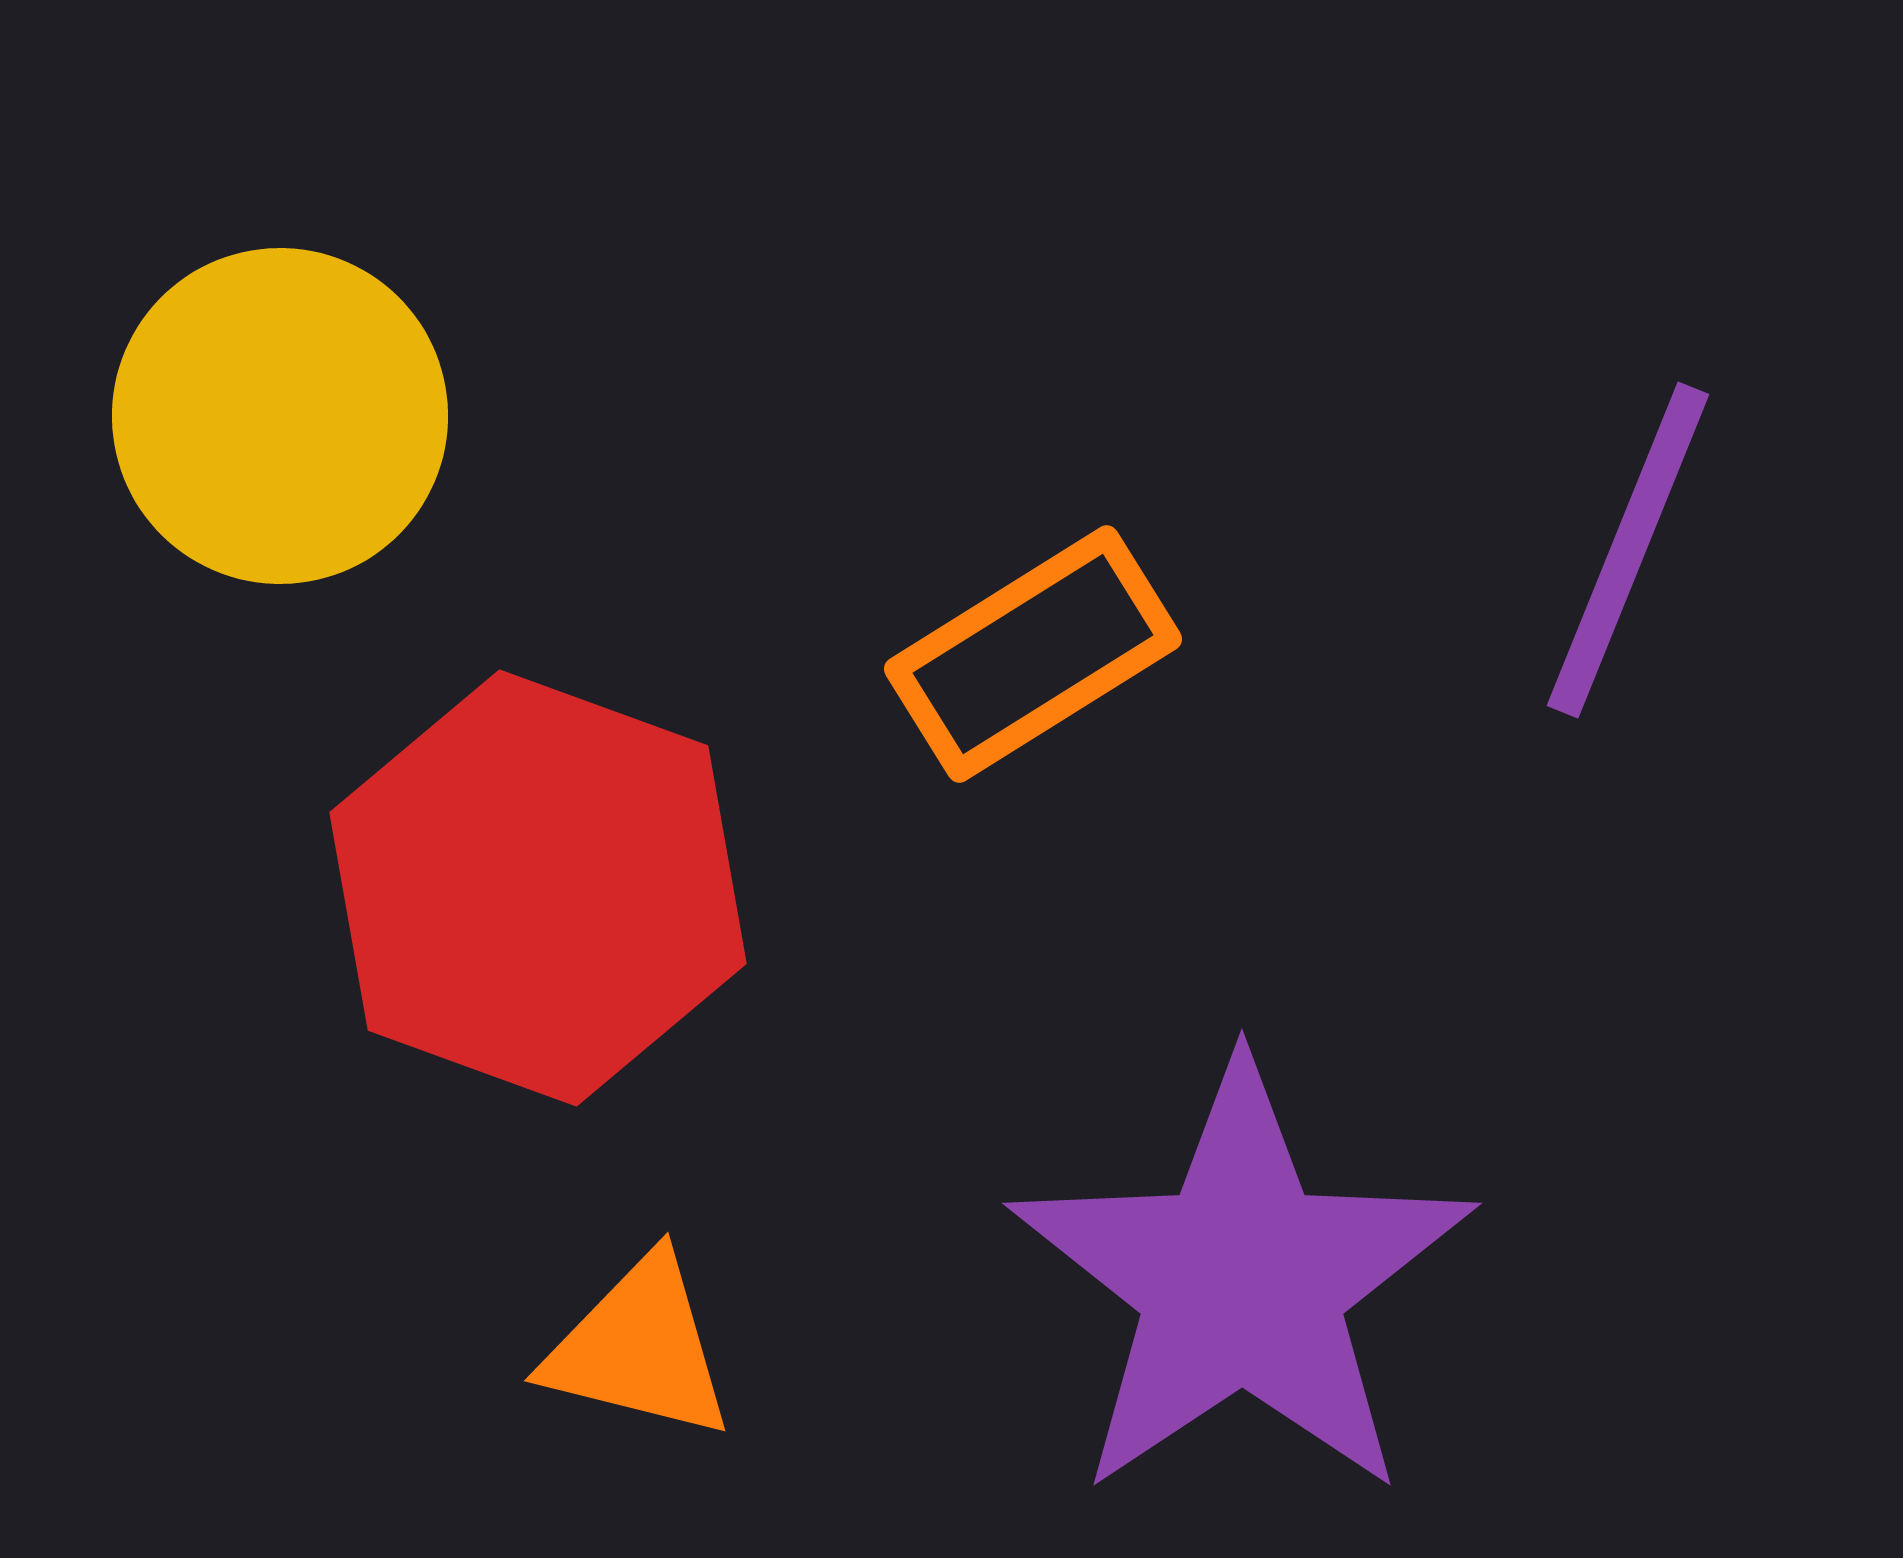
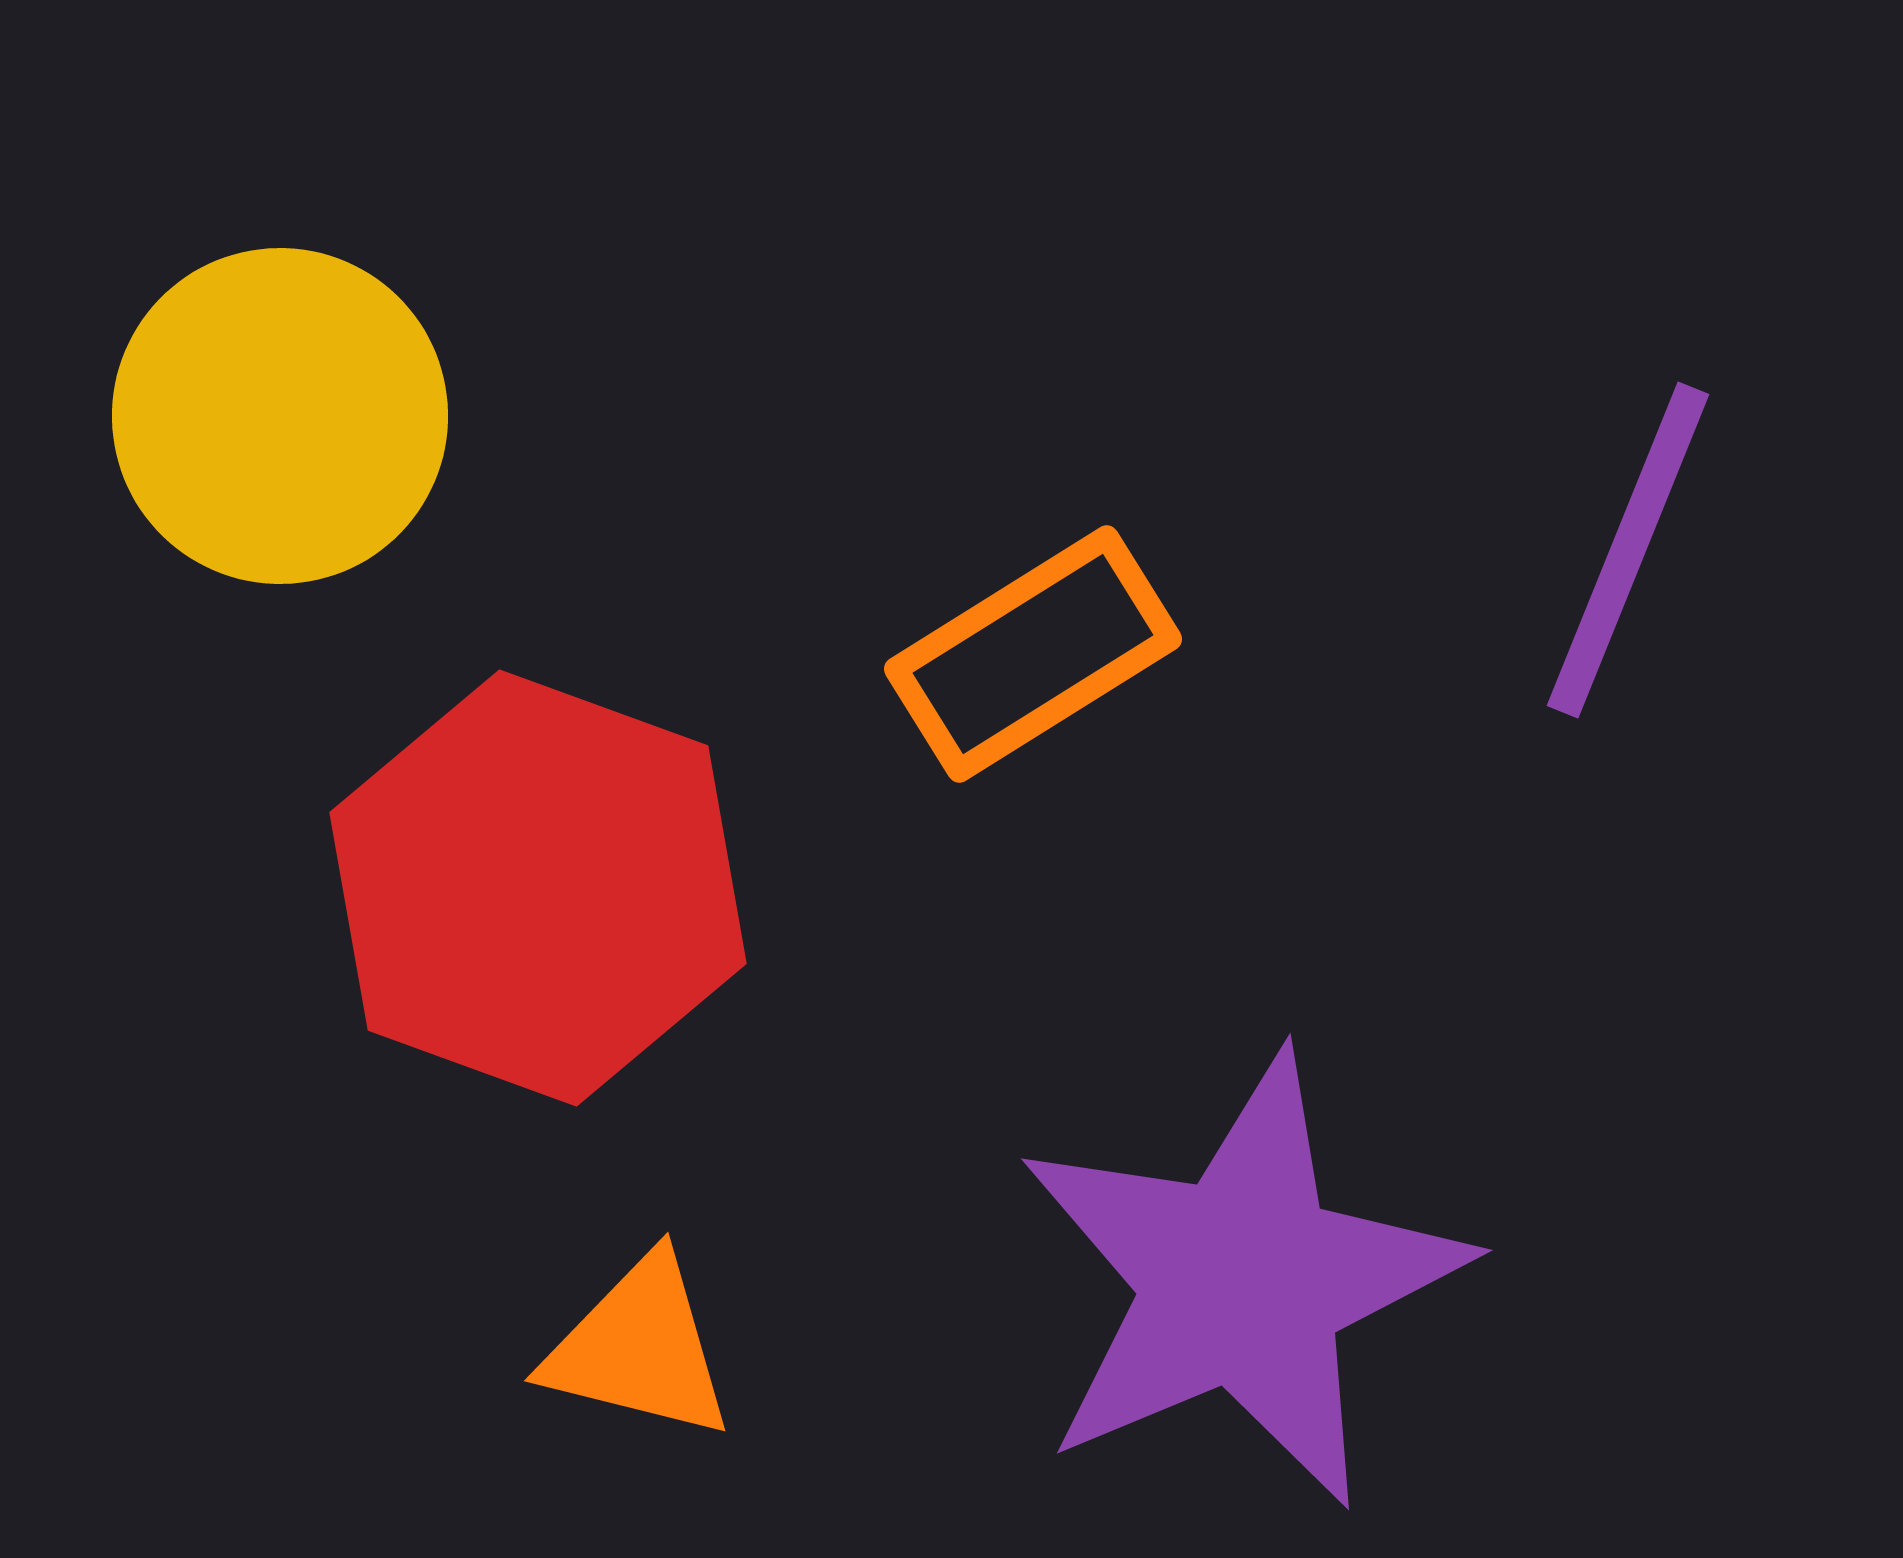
purple star: rotated 11 degrees clockwise
